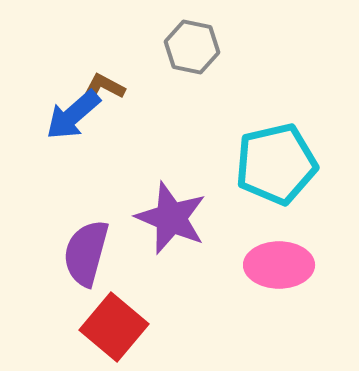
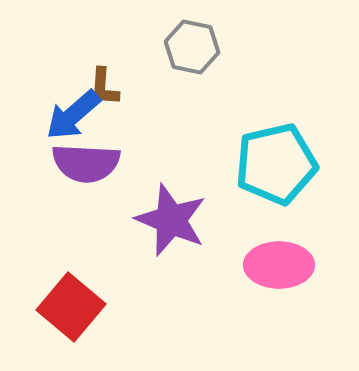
brown L-shape: rotated 114 degrees counterclockwise
purple star: moved 2 px down
purple semicircle: moved 90 px up; rotated 102 degrees counterclockwise
red square: moved 43 px left, 20 px up
